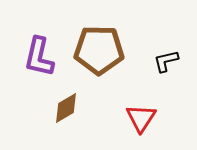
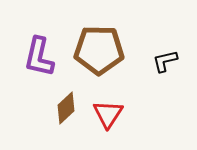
black L-shape: moved 1 px left
brown diamond: rotated 12 degrees counterclockwise
red triangle: moved 33 px left, 4 px up
